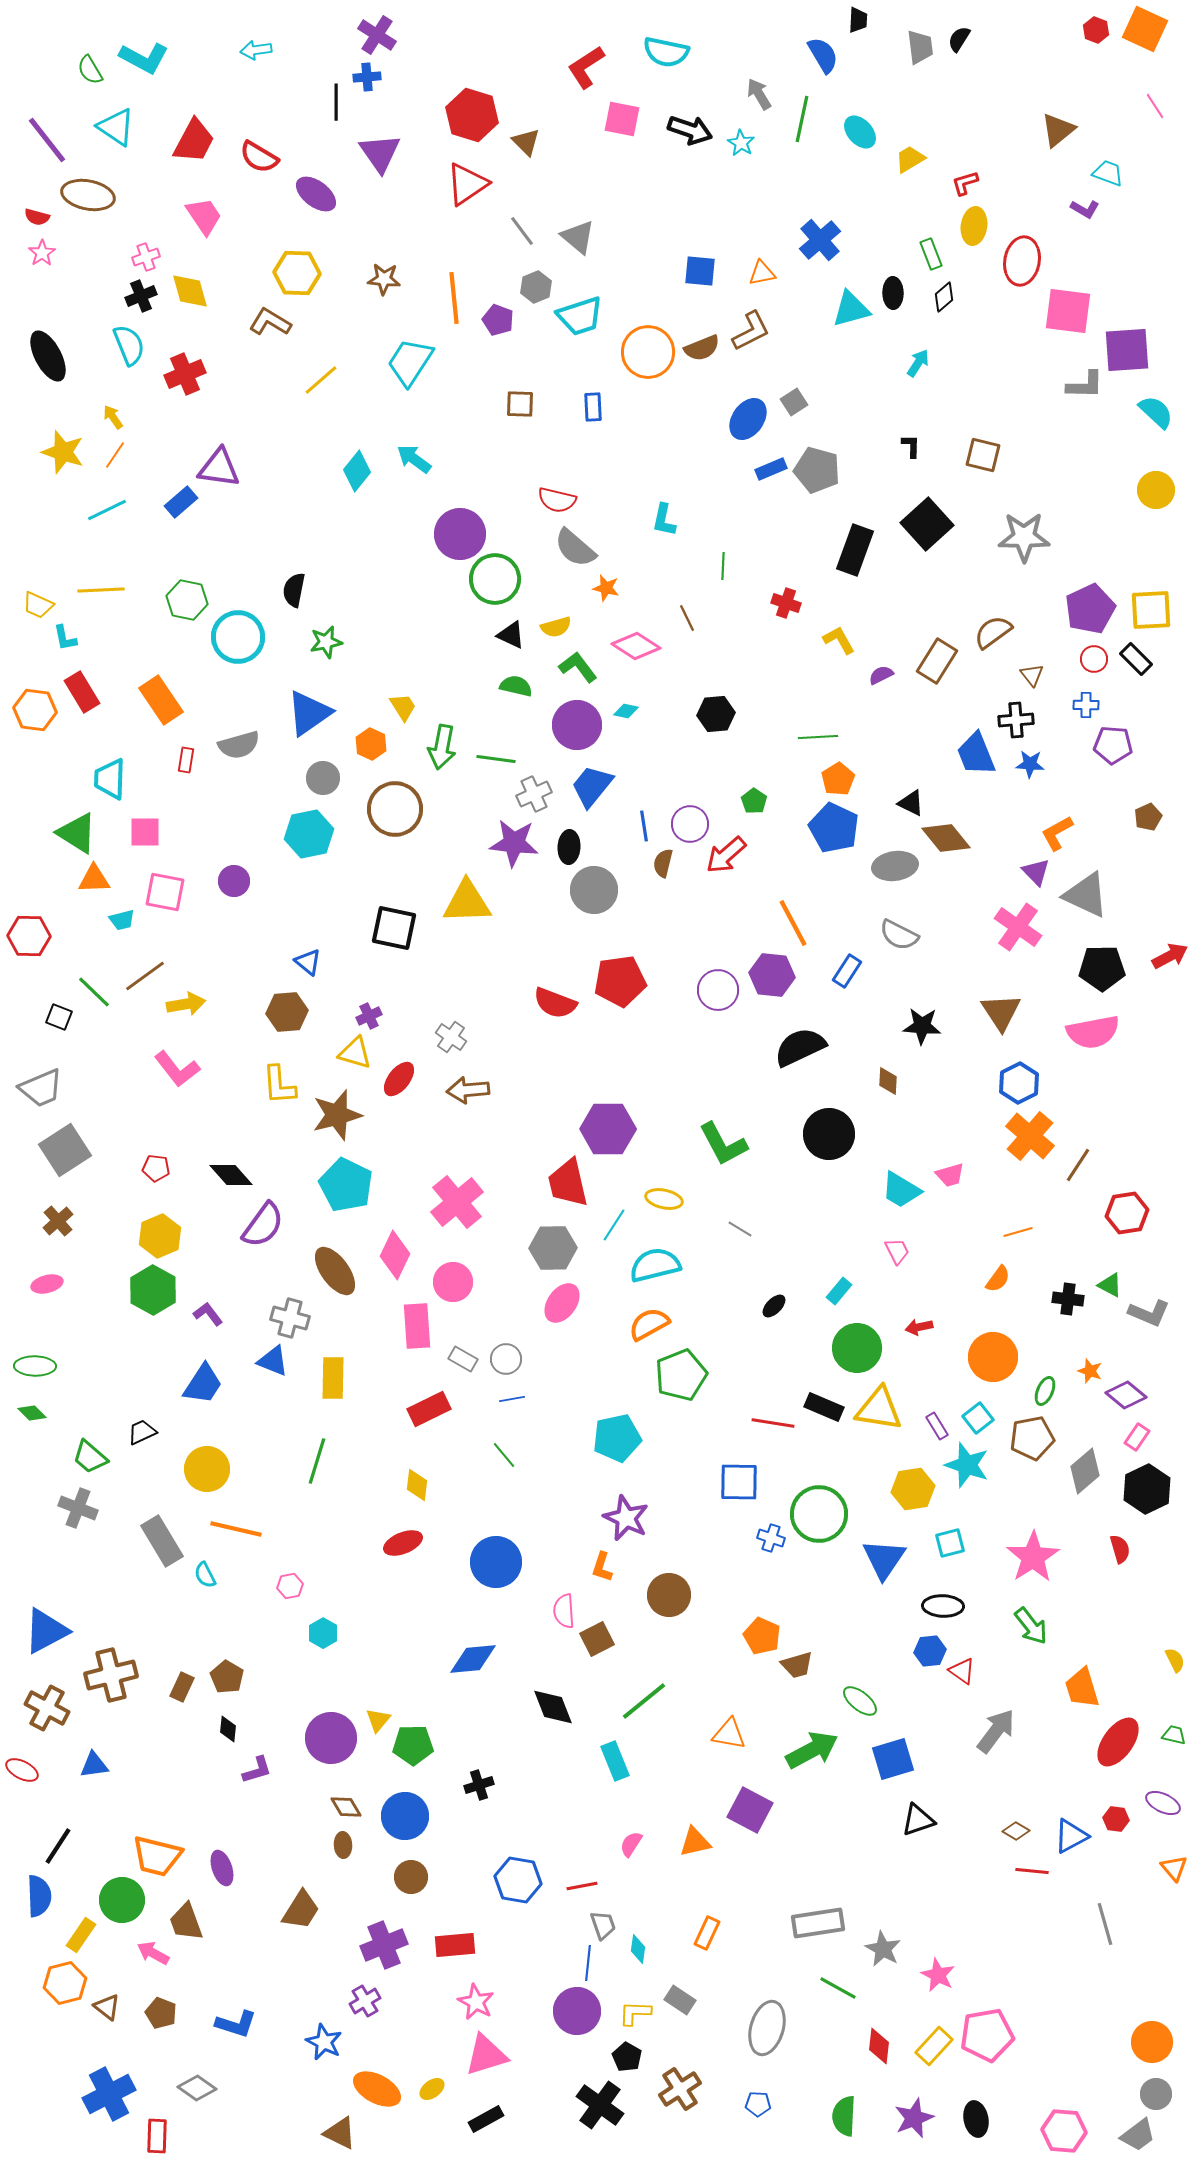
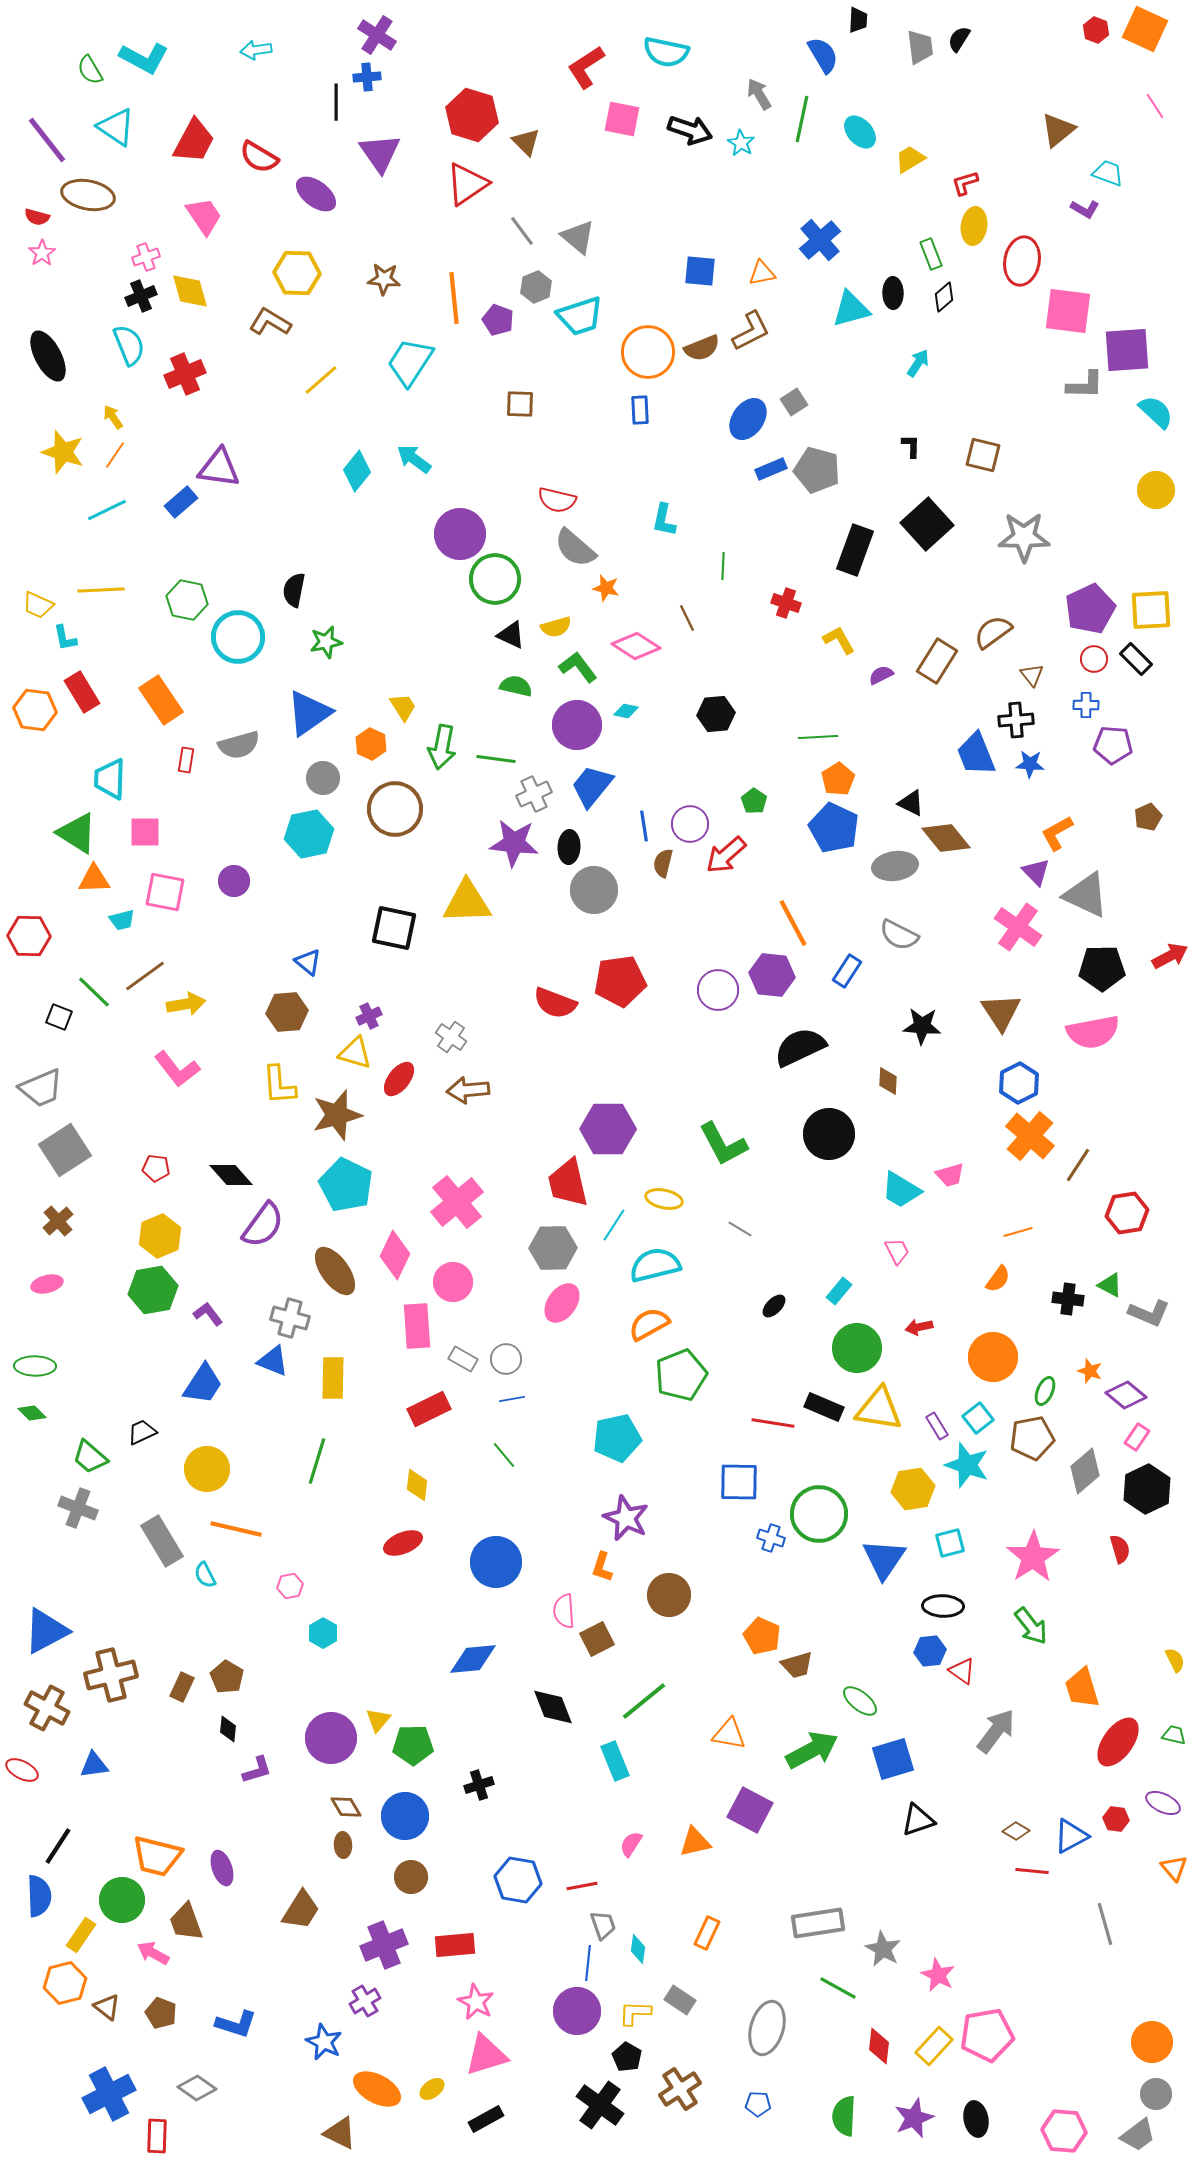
blue rectangle at (593, 407): moved 47 px right, 3 px down
green hexagon at (153, 1290): rotated 21 degrees clockwise
